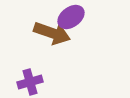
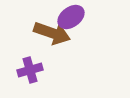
purple cross: moved 12 px up
